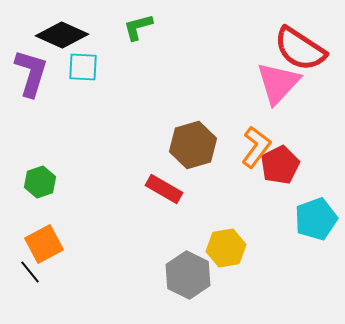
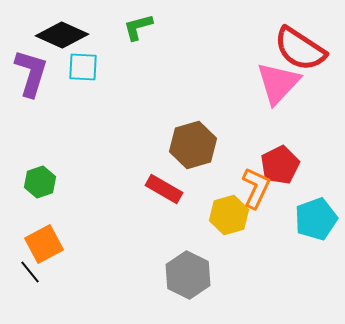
orange L-shape: moved 41 px down; rotated 12 degrees counterclockwise
yellow hexagon: moved 3 px right, 33 px up; rotated 6 degrees counterclockwise
